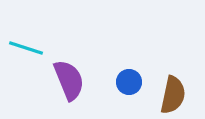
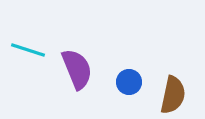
cyan line: moved 2 px right, 2 px down
purple semicircle: moved 8 px right, 11 px up
